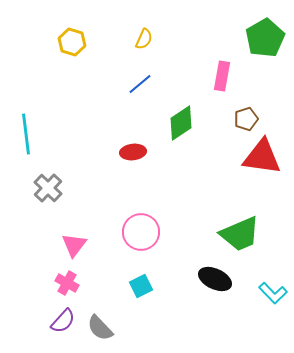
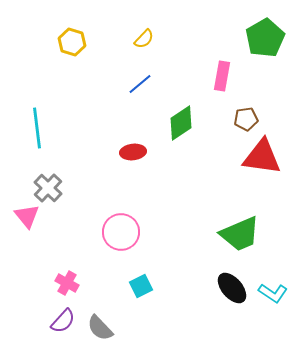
yellow semicircle: rotated 20 degrees clockwise
brown pentagon: rotated 10 degrees clockwise
cyan line: moved 11 px right, 6 px up
pink circle: moved 20 px left
pink triangle: moved 47 px left, 29 px up; rotated 16 degrees counterclockwise
black ellipse: moved 17 px right, 9 px down; rotated 24 degrees clockwise
cyan L-shape: rotated 12 degrees counterclockwise
